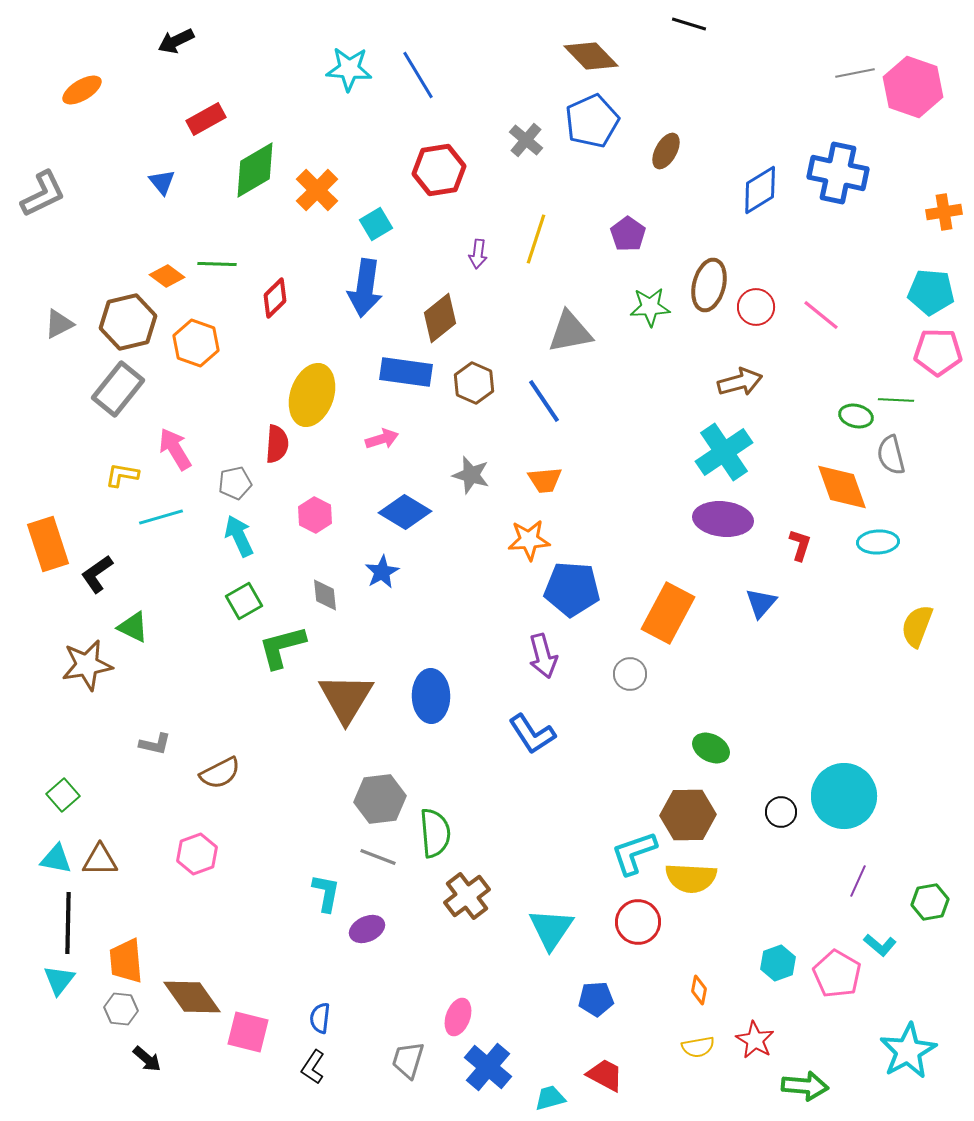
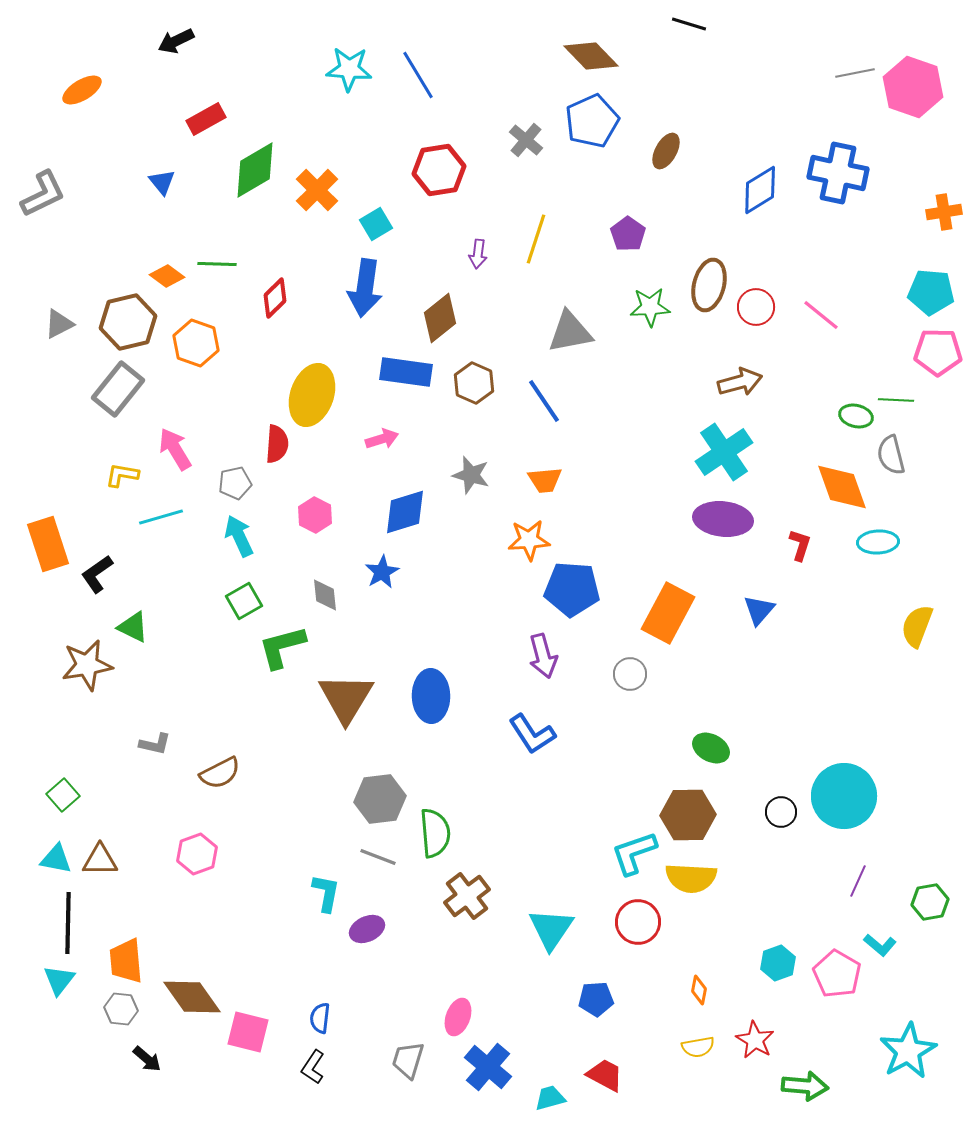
blue diamond at (405, 512): rotated 48 degrees counterclockwise
blue triangle at (761, 603): moved 2 px left, 7 px down
